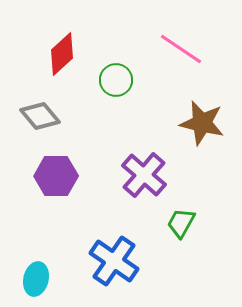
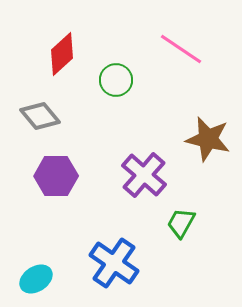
brown star: moved 6 px right, 16 px down
blue cross: moved 2 px down
cyan ellipse: rotated 44 degrees clockwise
